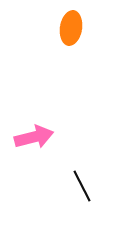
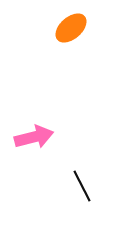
orange ellipse: rotated 40 degrees clockwise
